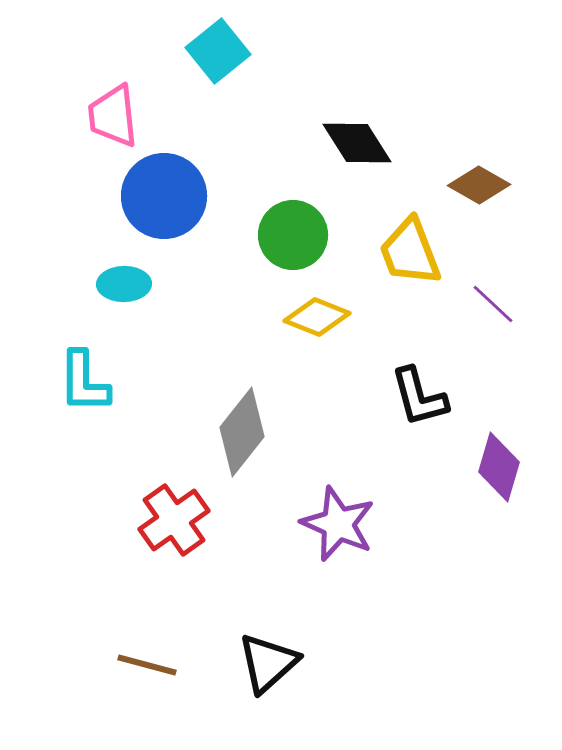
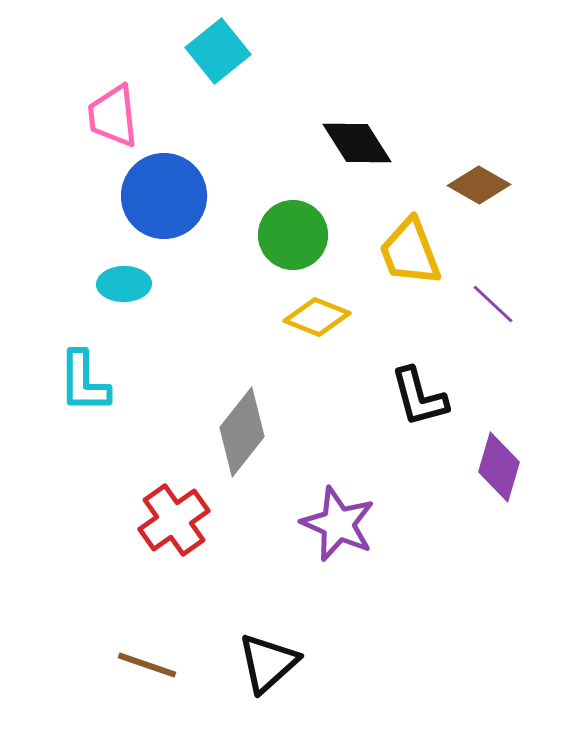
brown line: rotated 4 degrees clockwise
